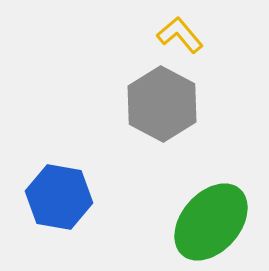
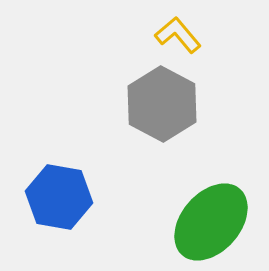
yellow L-shape: moved 2 px left
